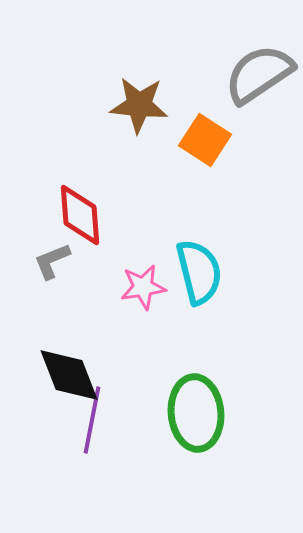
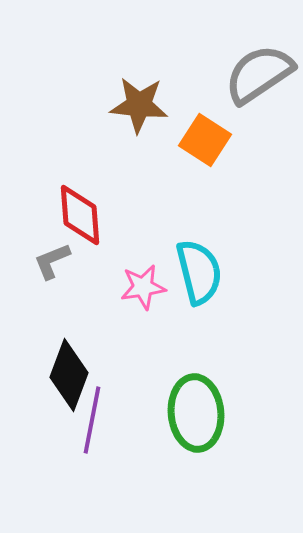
black diamond: rotated 42 degrees clockwise
